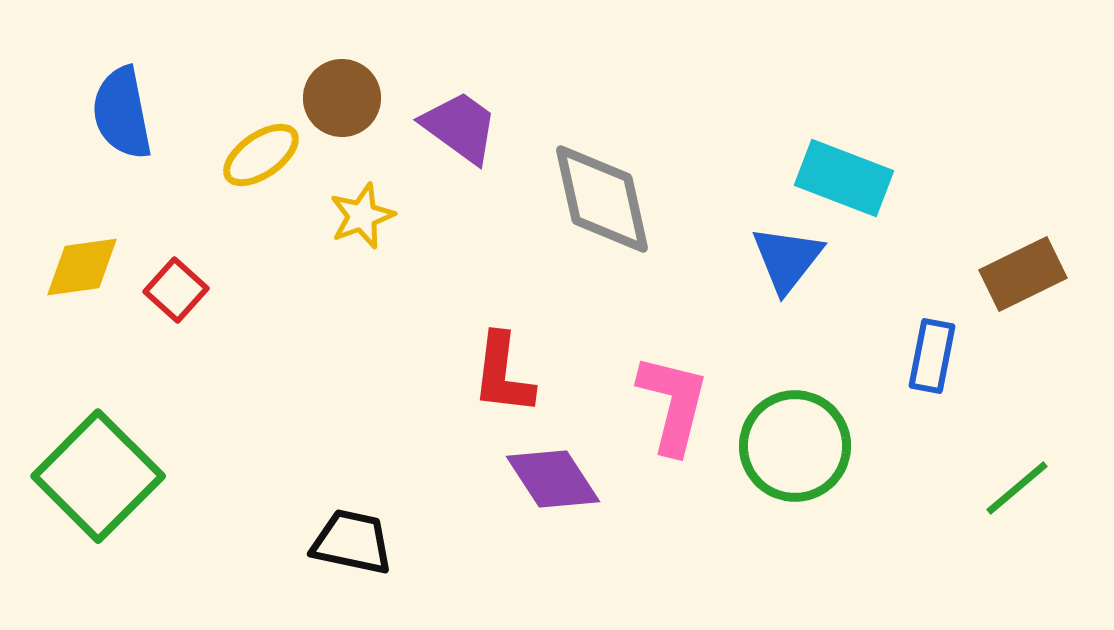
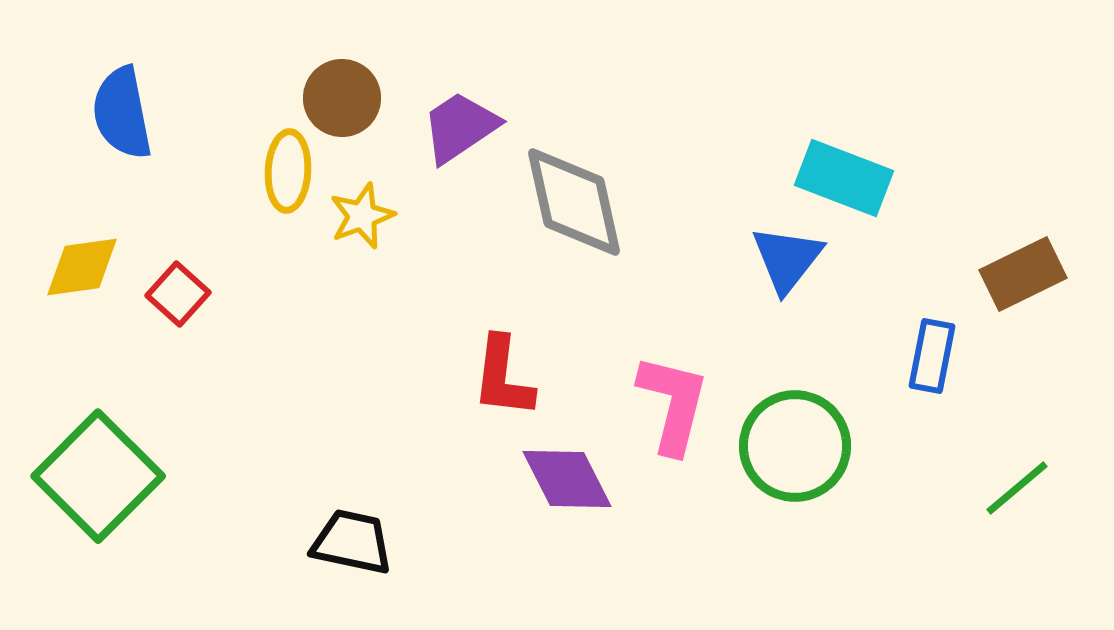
purple trapezoid: rotated 70 degrees counterclockwise
yellow ellipse: moved 27 px right, 16 px down; rotated 52 degrees counterclockwise
gray diamond: moved 28 px left, 3 px down
red square: moved 2 px right, 4 px down
red L-shape: moved 3 px down
purple diamond: moved 14 px right; rotated 6 degrees clockwise
